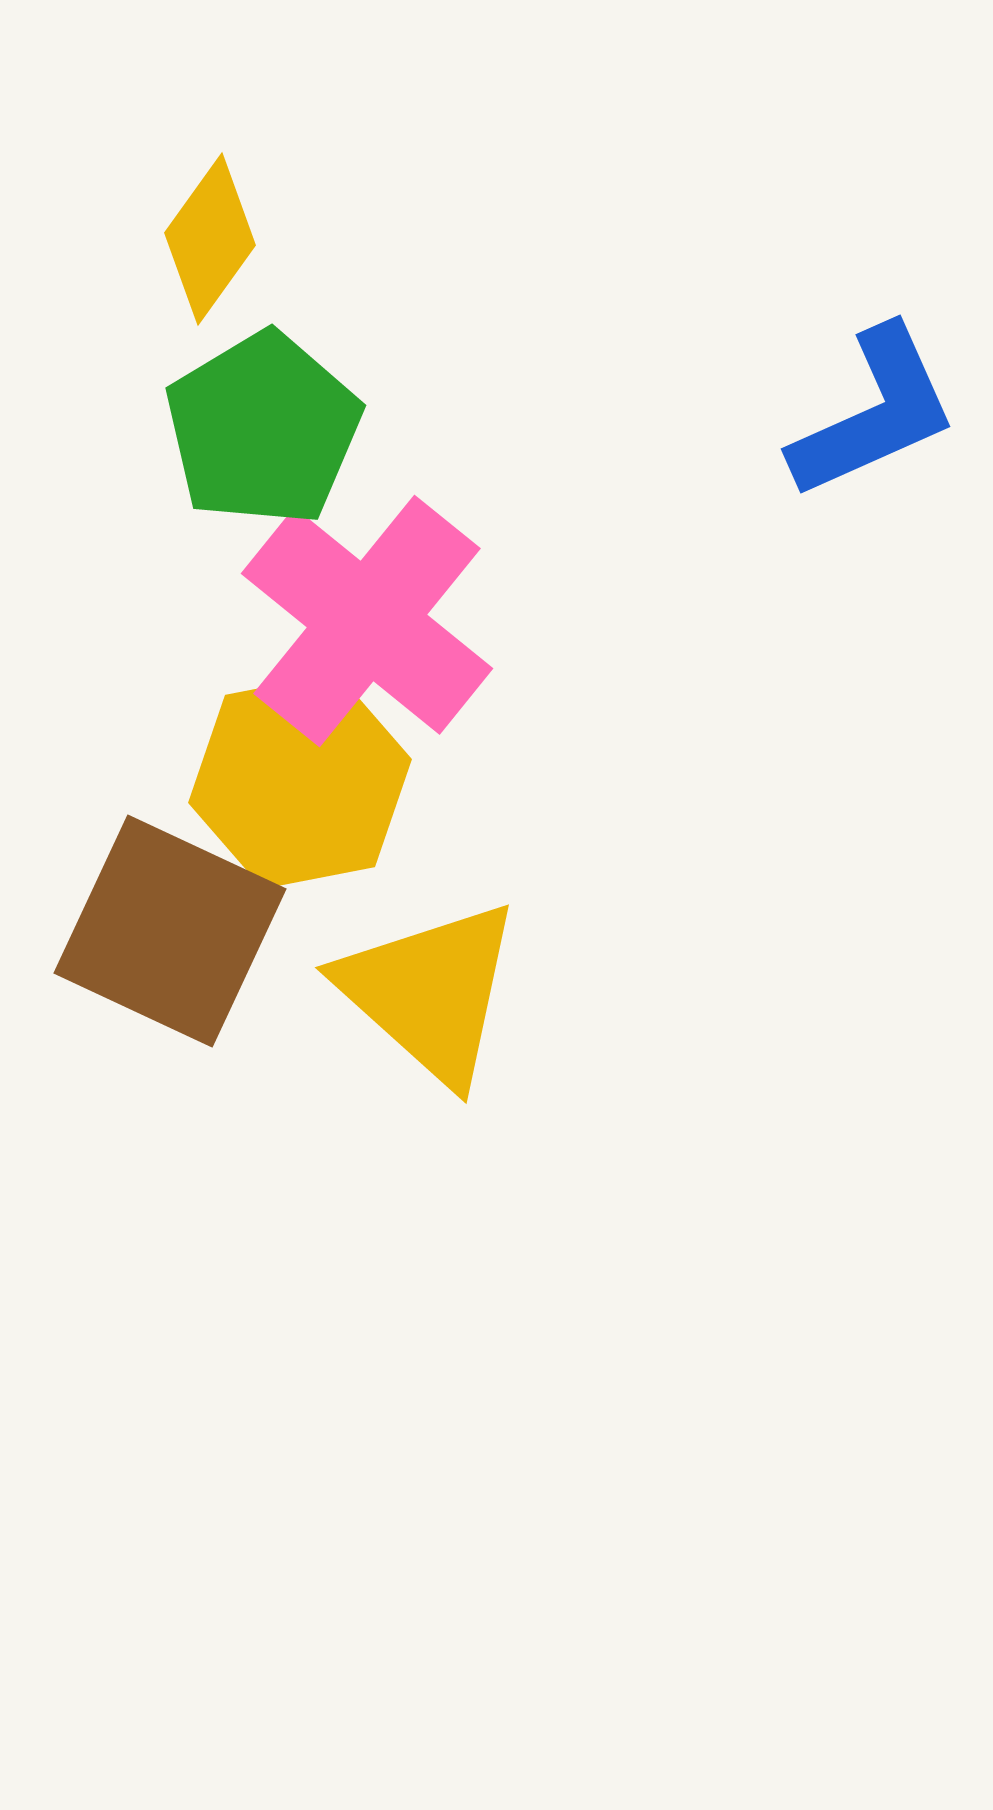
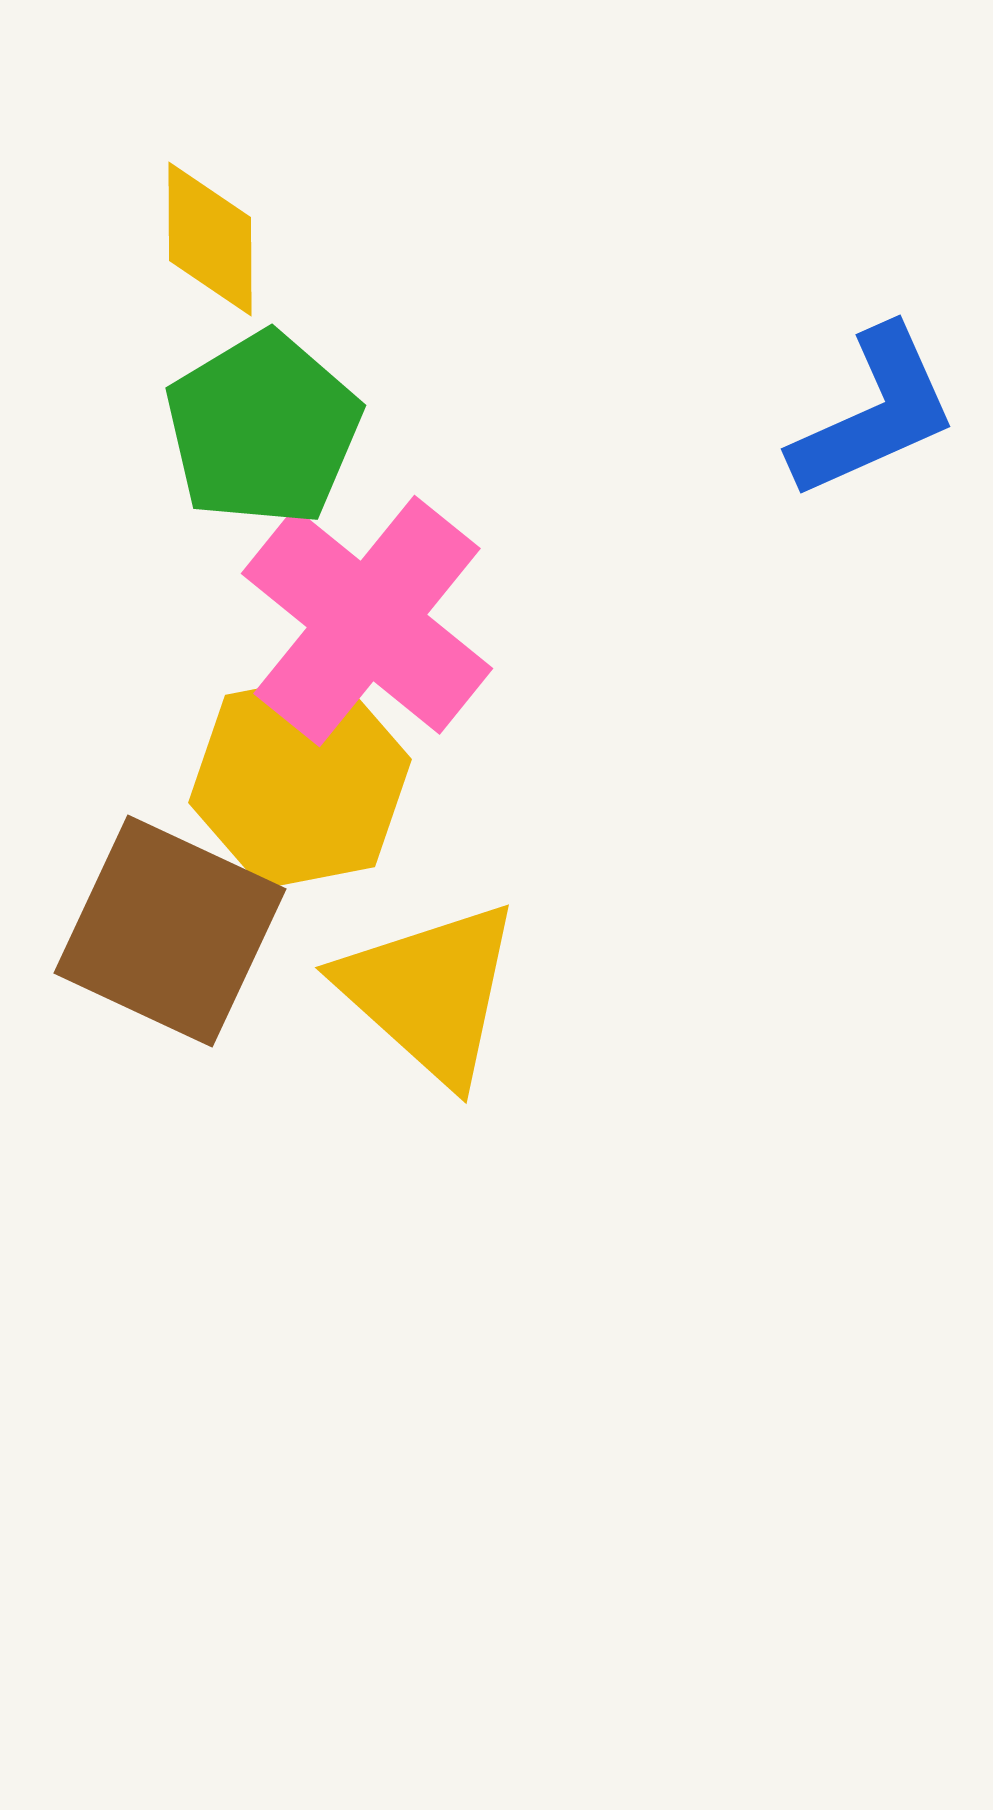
yellow diamond: rotated 36 degrees counterclockwise
